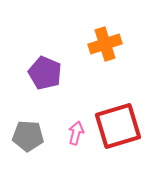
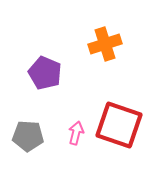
red square: moved 1 px right, 1 px up; rotated 36 degrees clockwise
